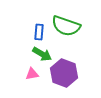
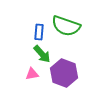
green arrow: rotated 18 degrees clockwise
